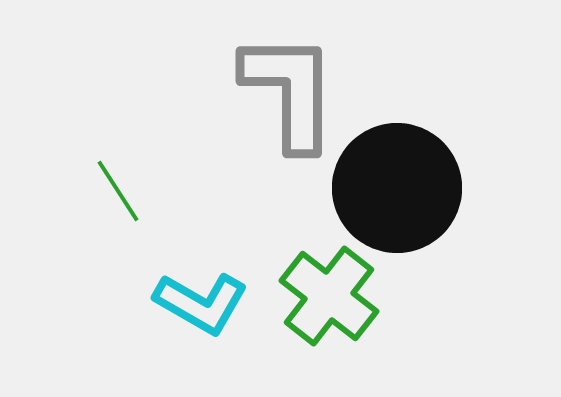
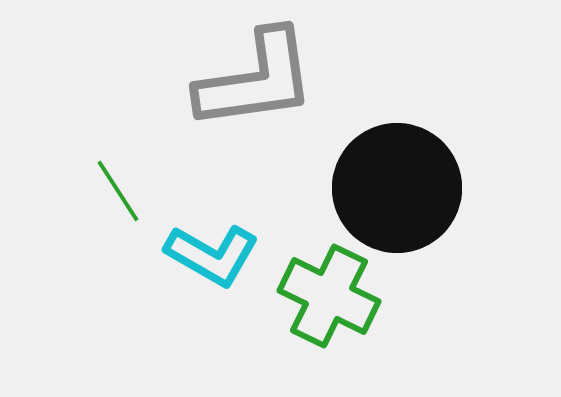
gray L-shape: moved 34 px left, 11 px up; rotated 82 degrees clockwise
green cross: rotated 12 degrees counterclockwise
cyan L-shape: moved 11 px right, 48 px up
